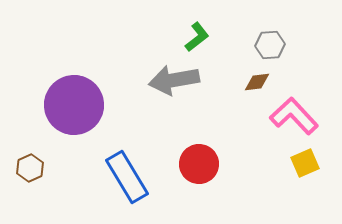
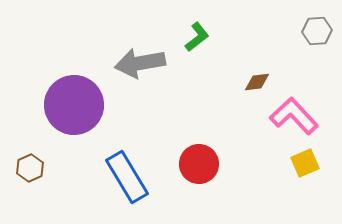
gray hexagon: moved 47 px right, 14 px up
gray arrow: moved 34 px left, 17 px up
